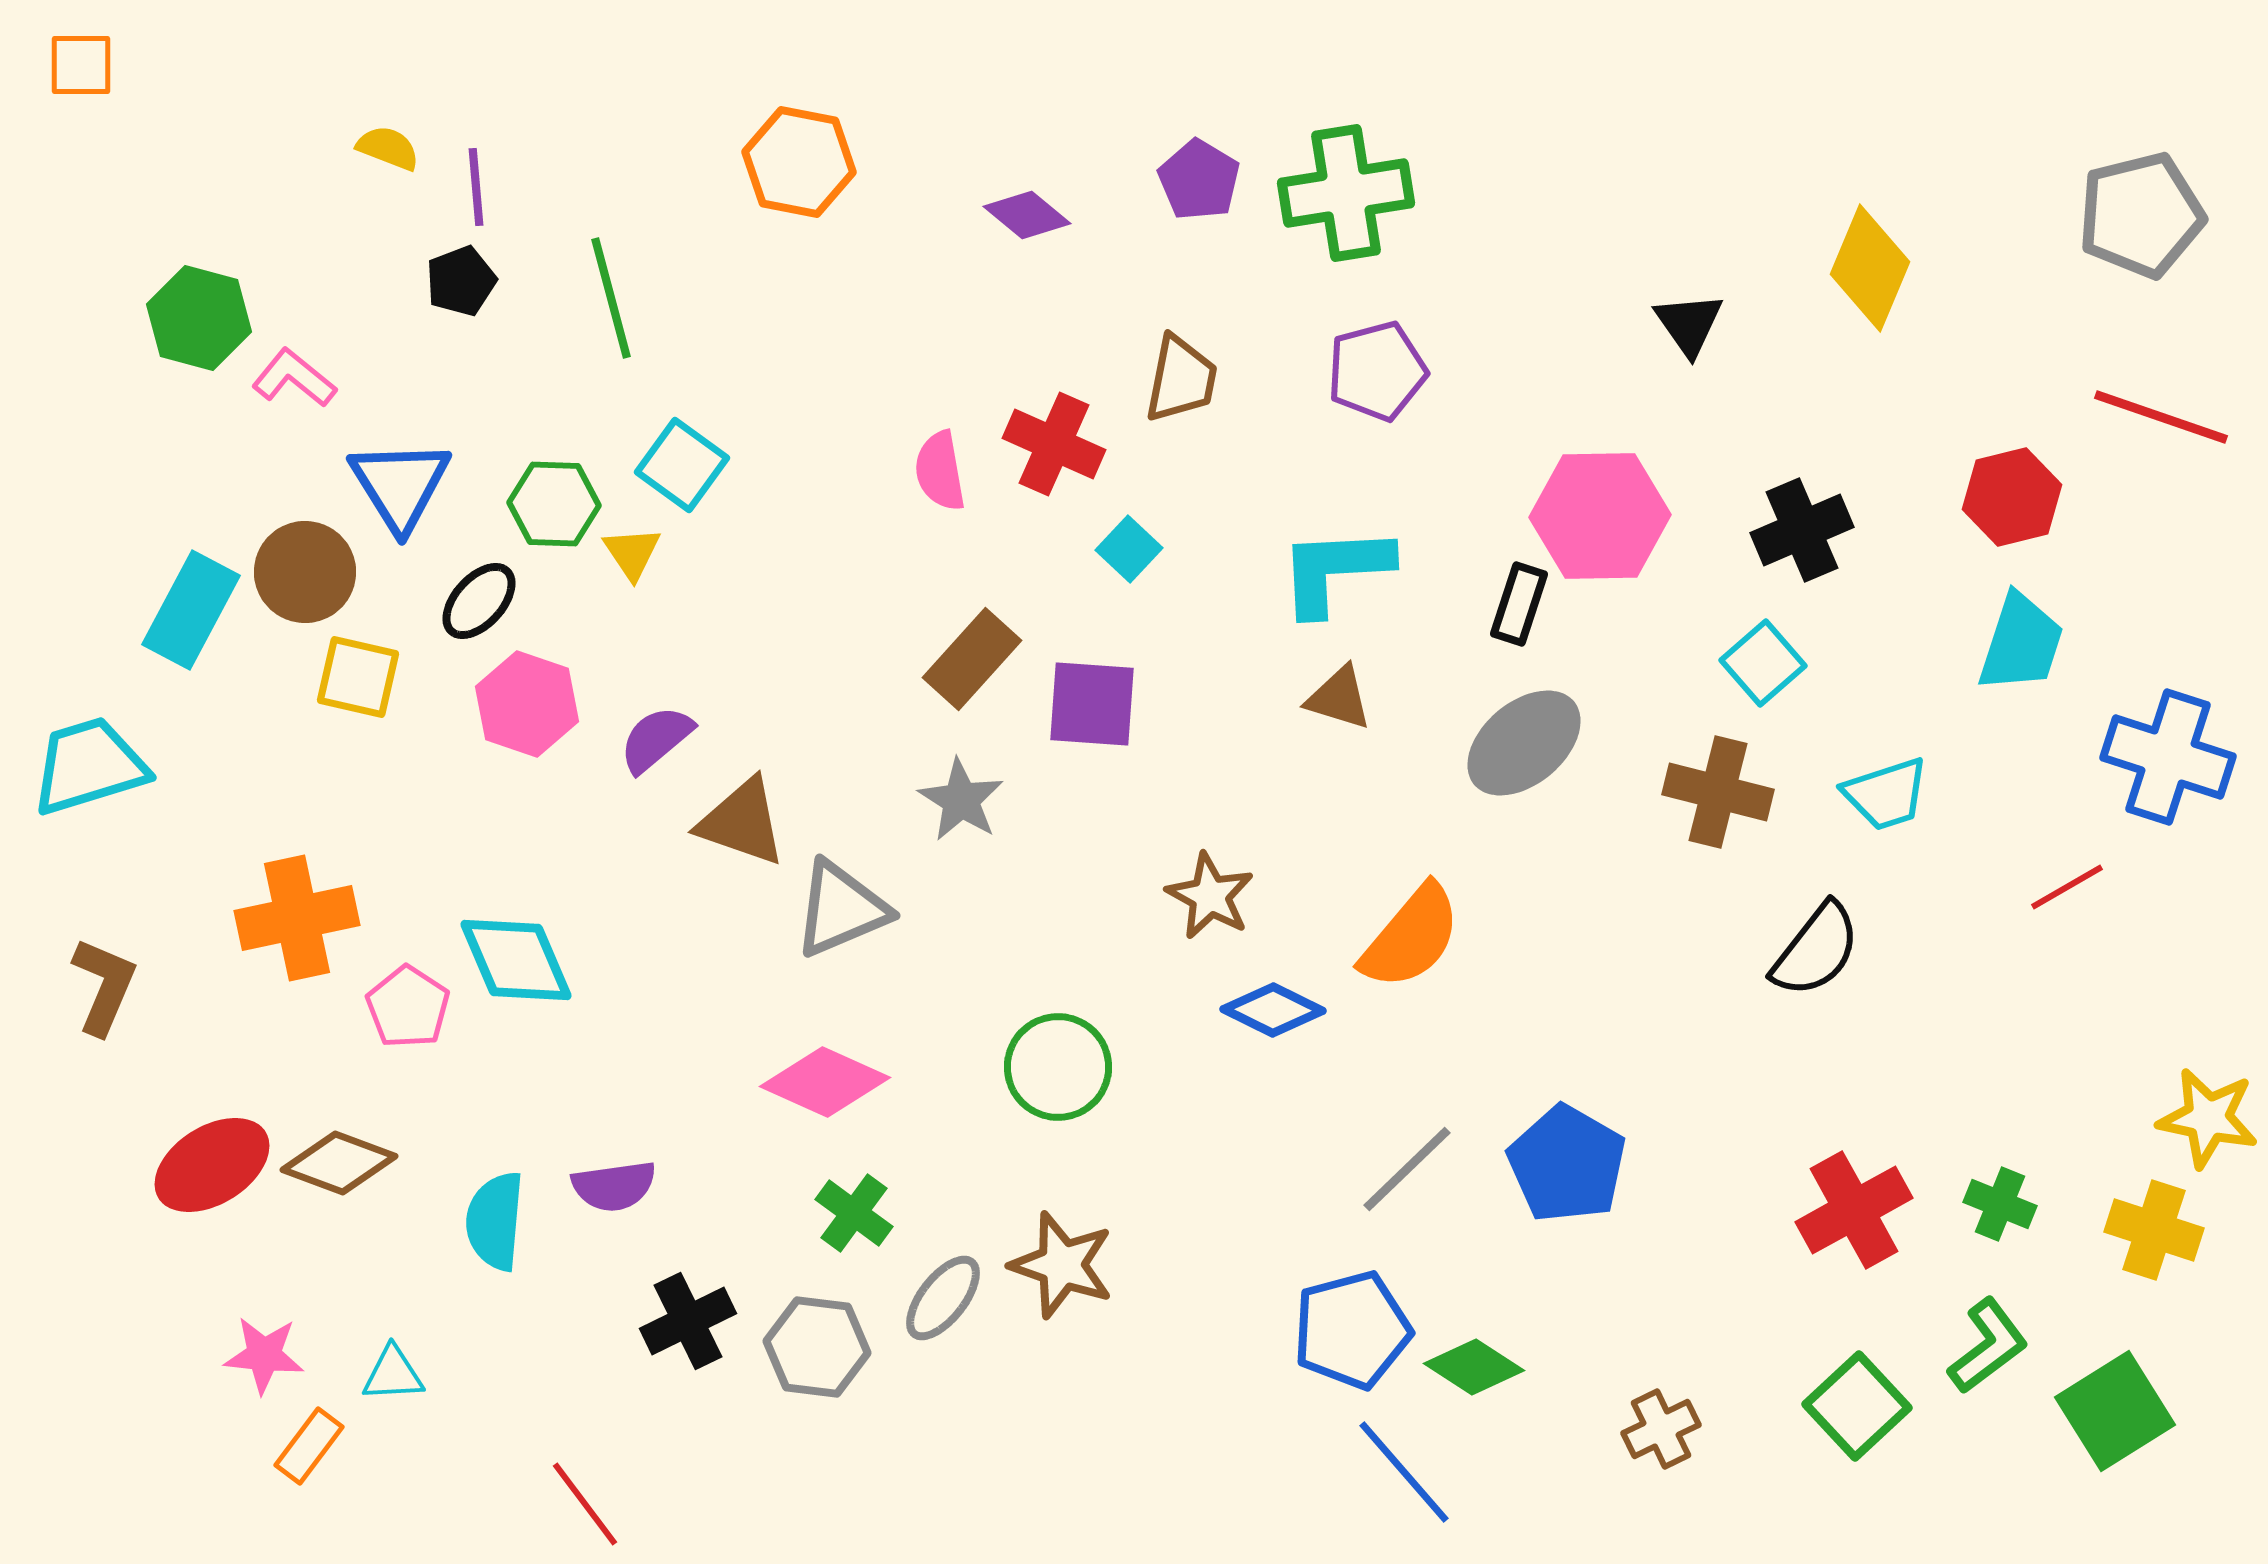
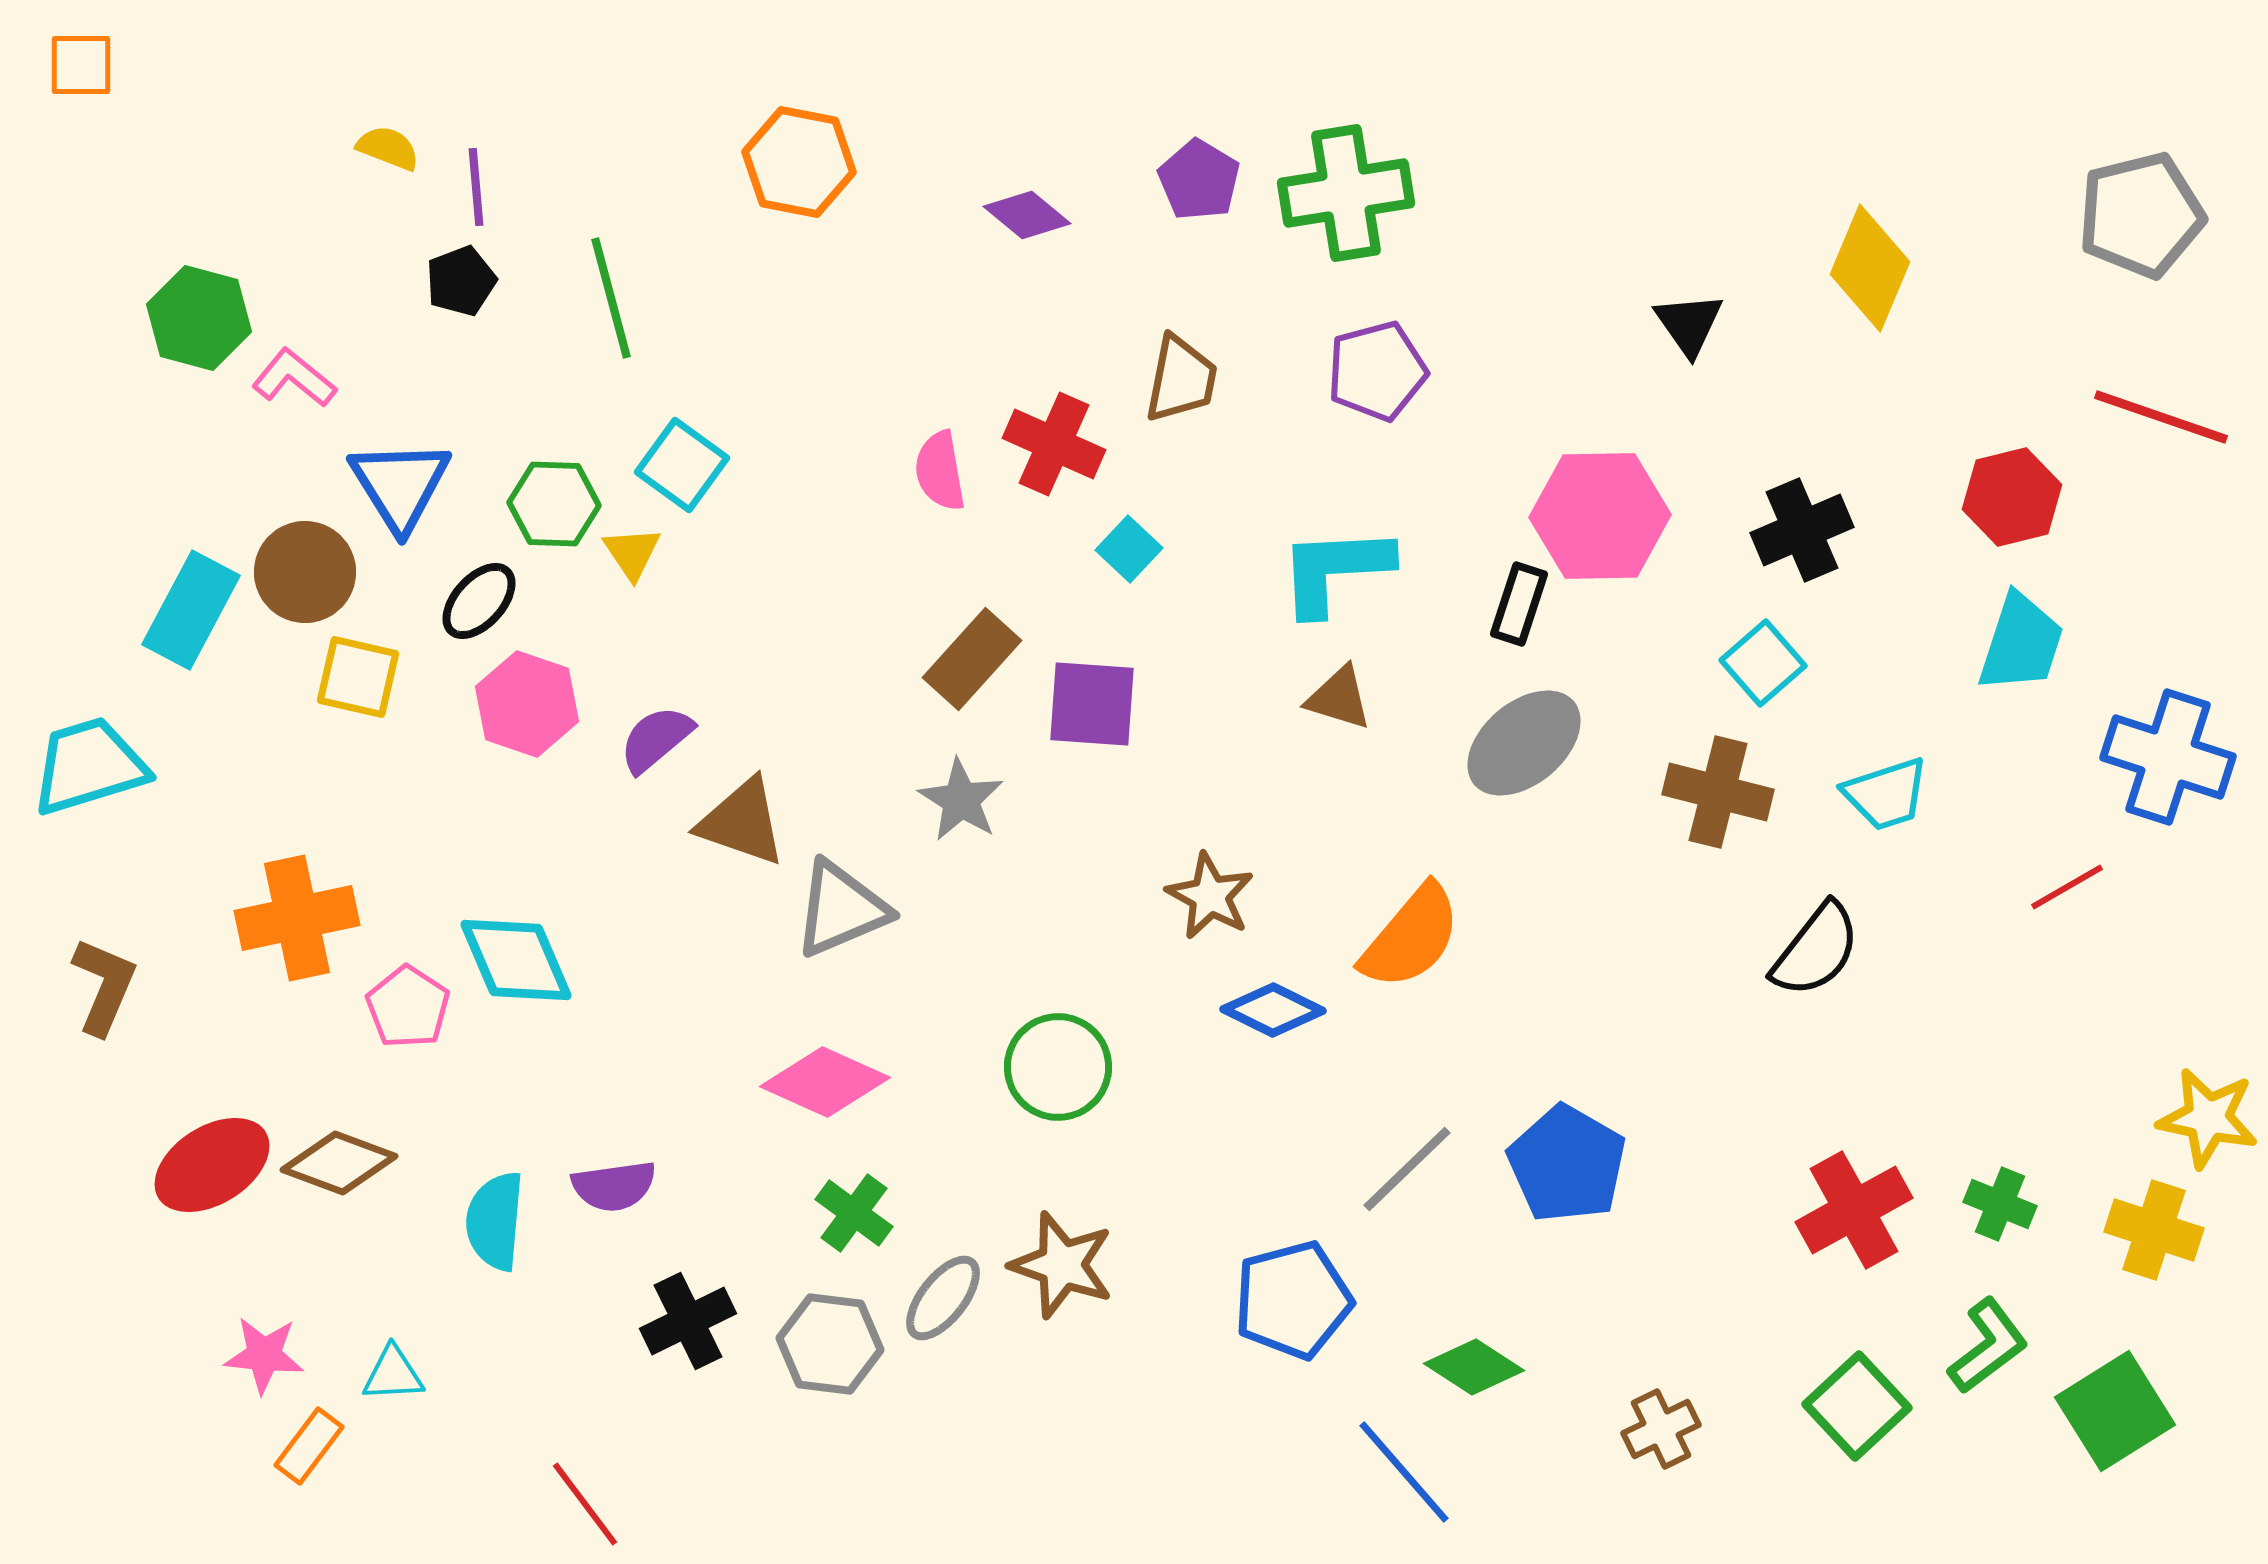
blue pentagon at (1352, 1330): moved 59 px left, 30 px up
gray hexagon at (817, 1347): moved 13 px right, 3 px up
